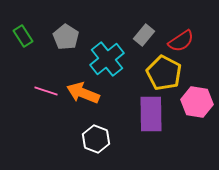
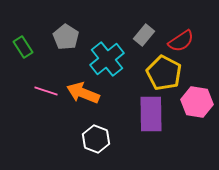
green rectangle: moved 11 px down
